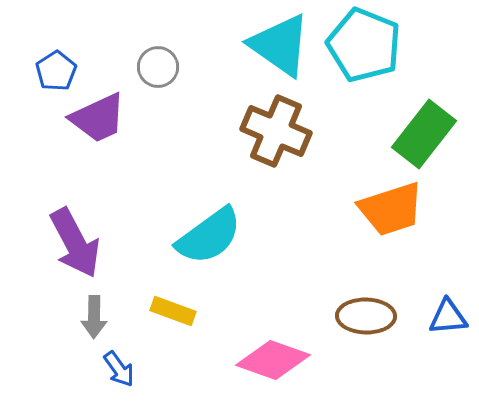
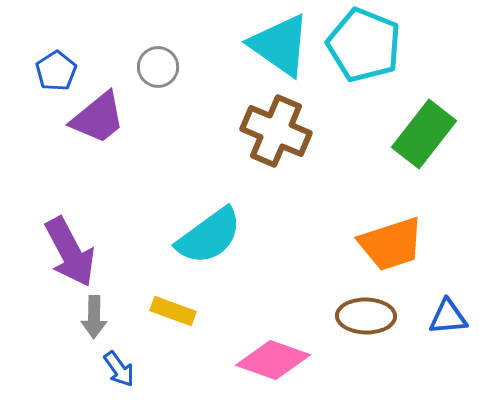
purple trapezoid: rotated 14 degrees counterclockwise
orange trapezoid: moved 35 px down
purple arrow: moved 5 px left, 9 px down
